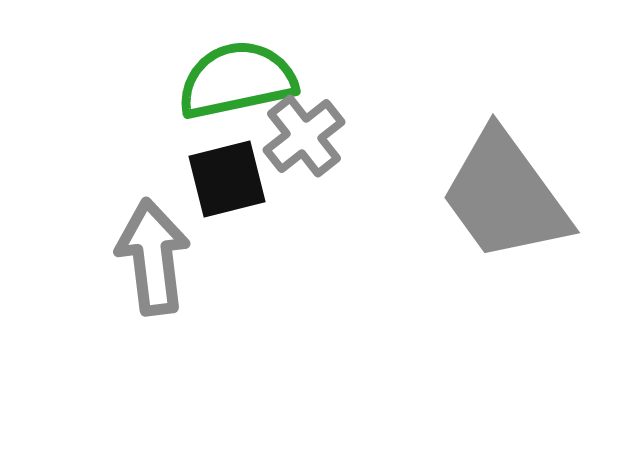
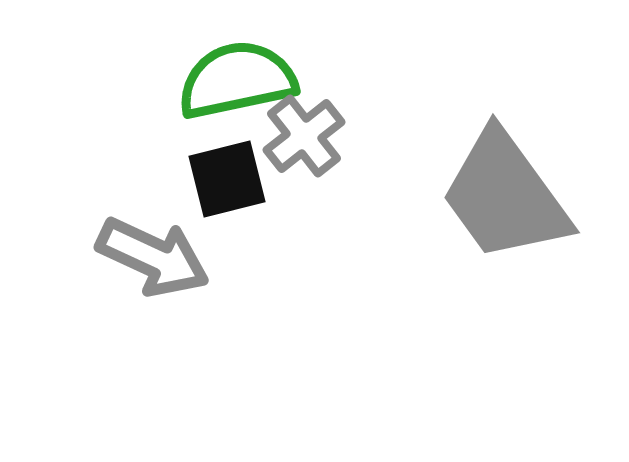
gray arrow: rotated 122 degrees clockwise
